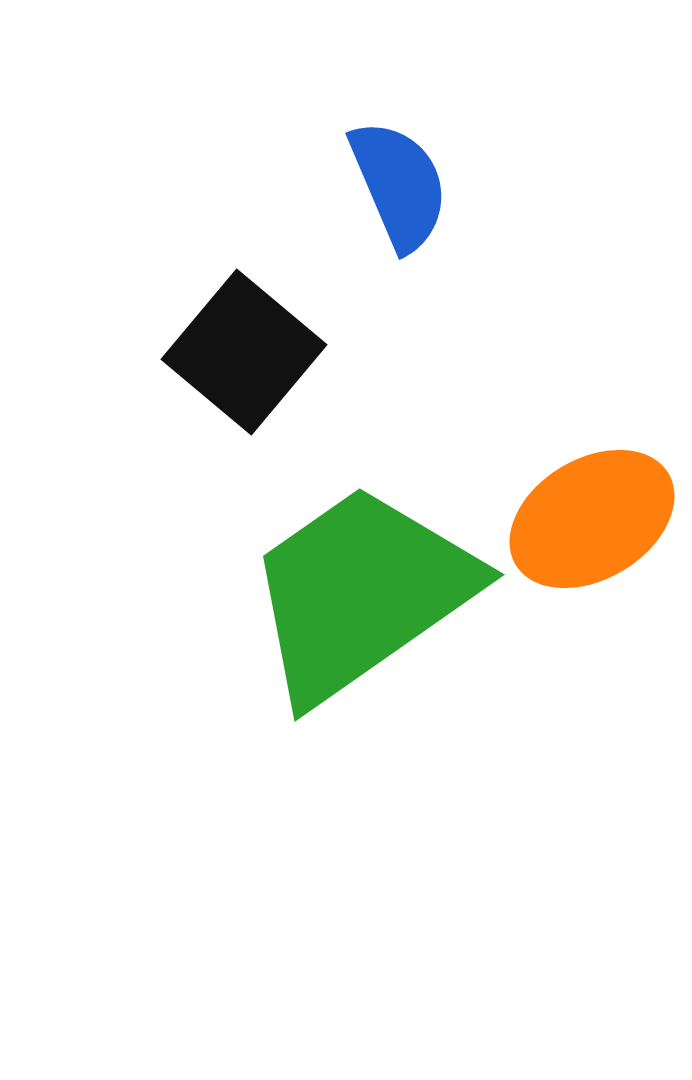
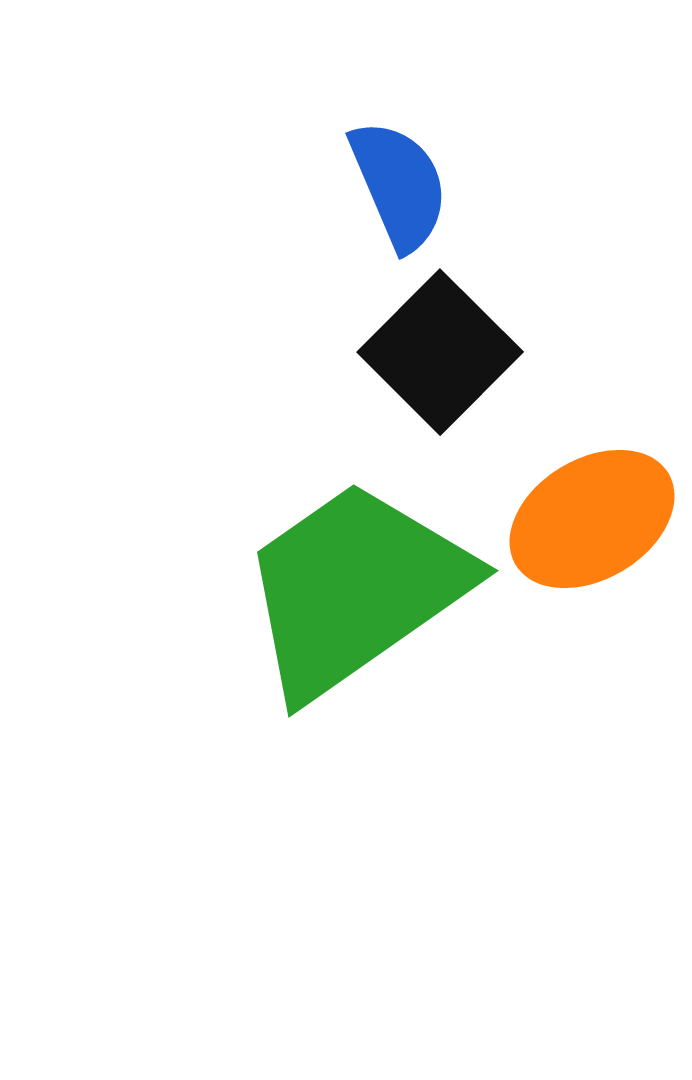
black square: moved 196 px right; rotated 5 degrees clockwise
green trapezoid: moved 6 px left, 4 px up
